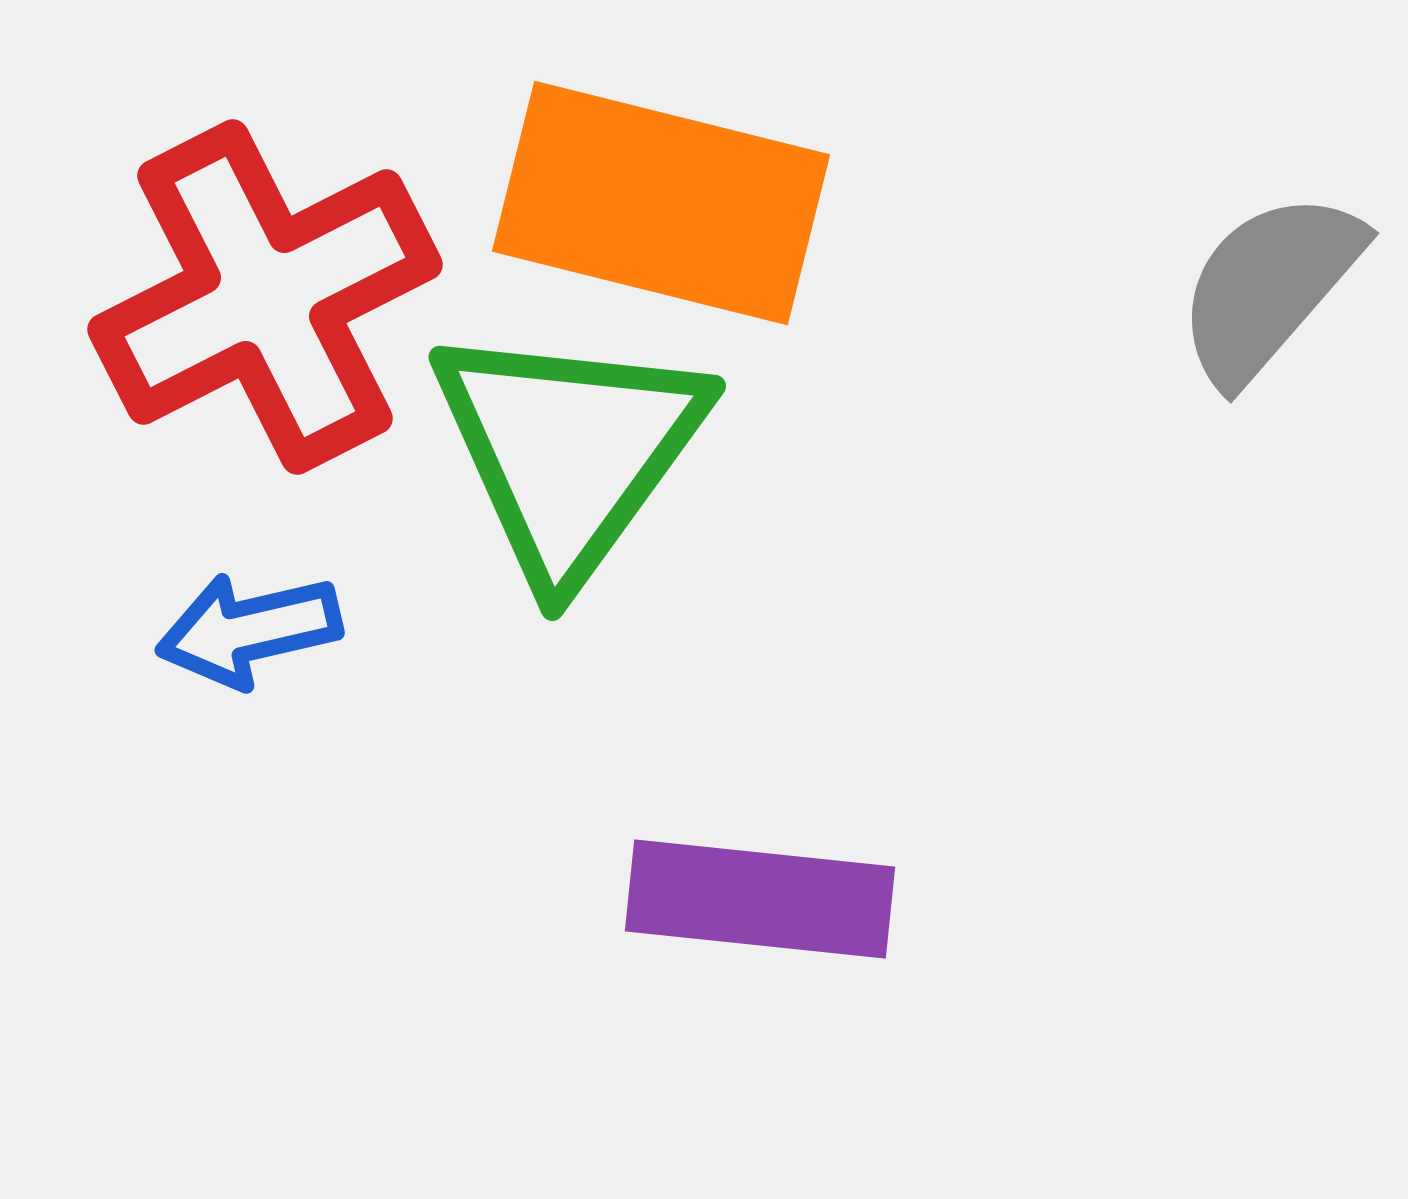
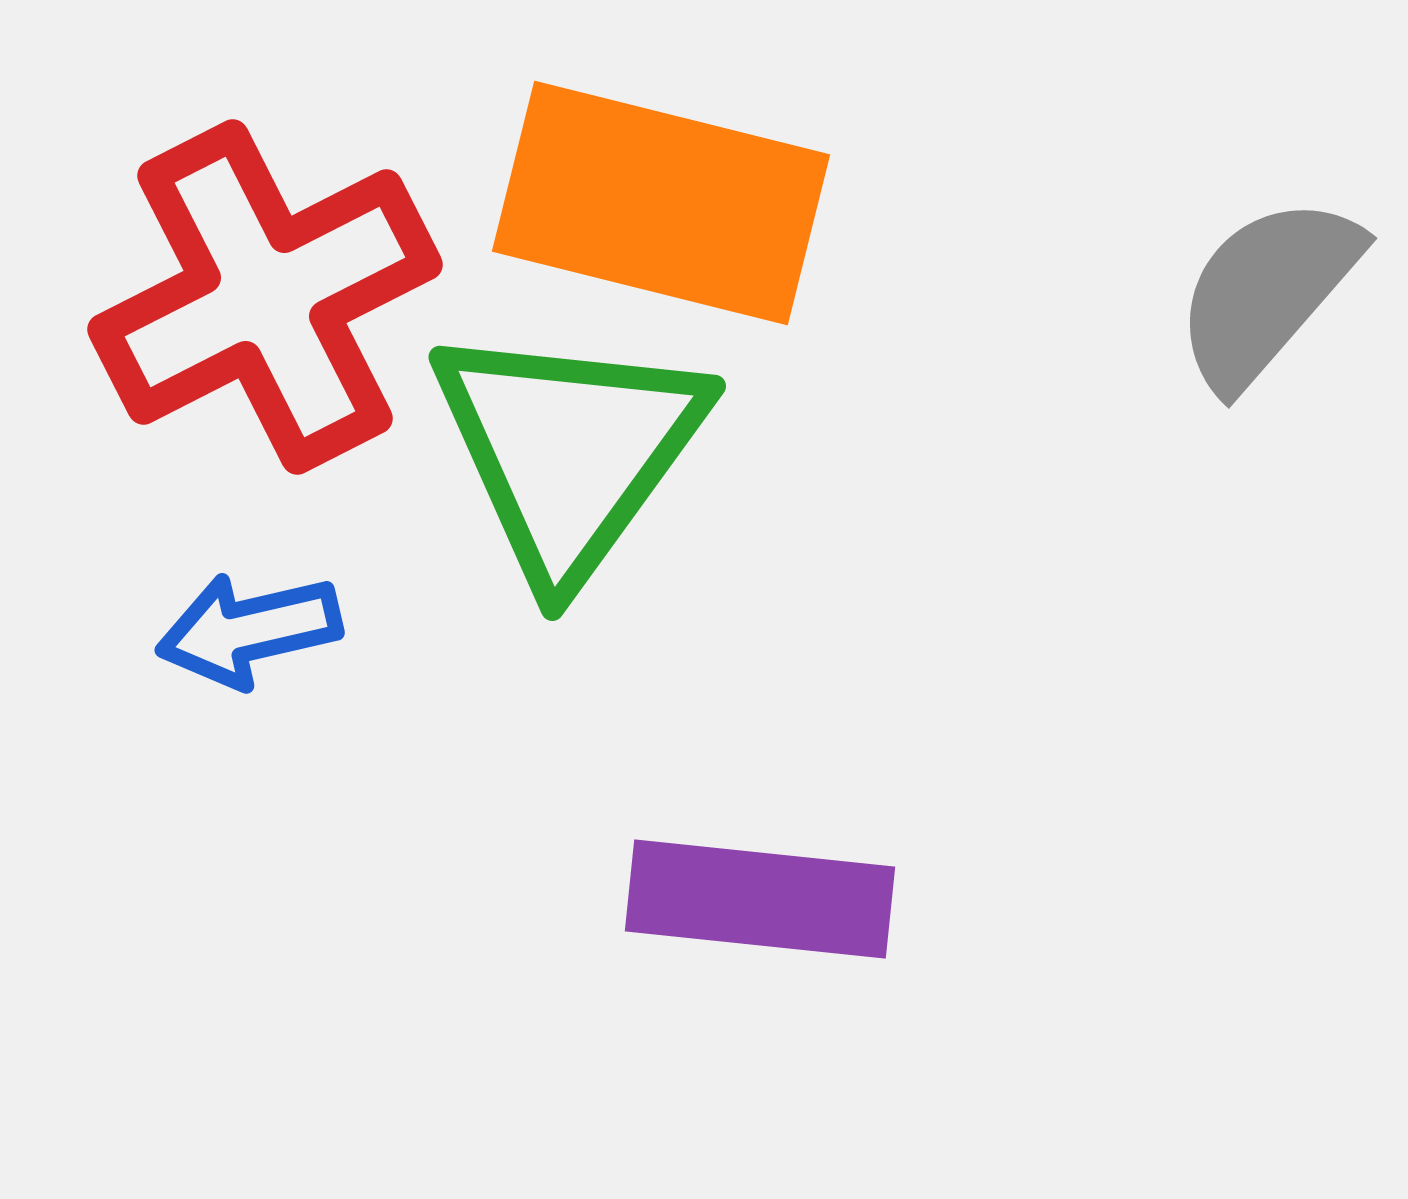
gray semicircle: moved 2 px left, 5 px down
